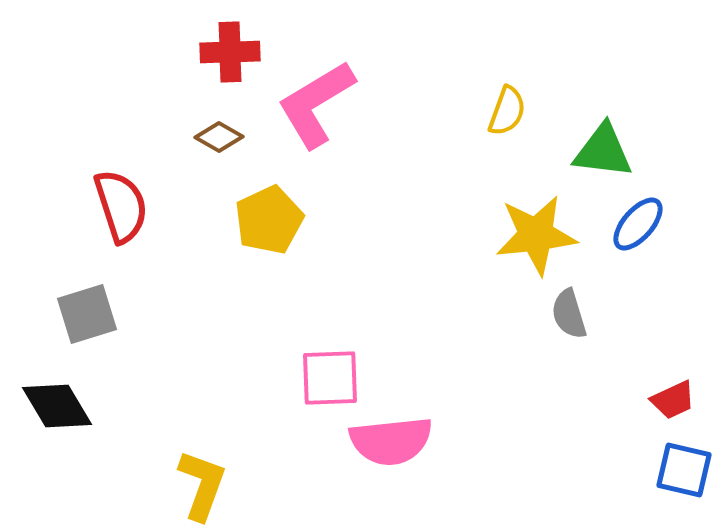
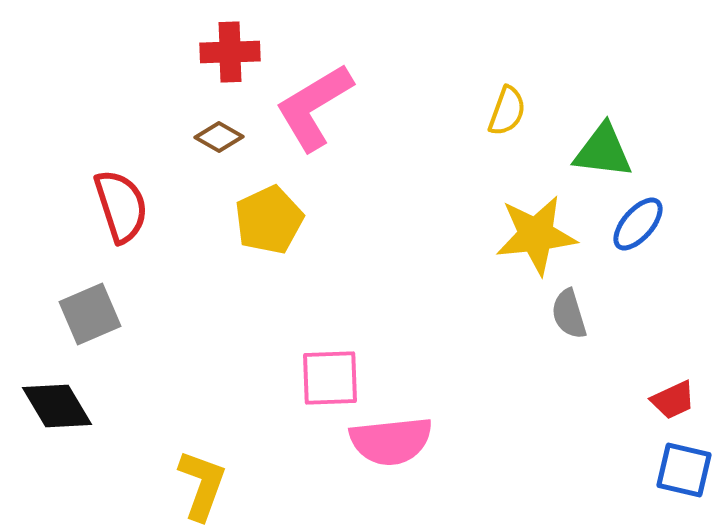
pink L-shape: moved 2 px left, 3 px down
gray square: moved 3 px right; rotated 6 degrees counterclockwise
